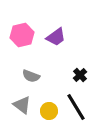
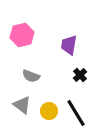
purple trapezoid: moved 13 px right, 8 px down; rotated 135 degrees clockwise
black line: moved 6 px down
